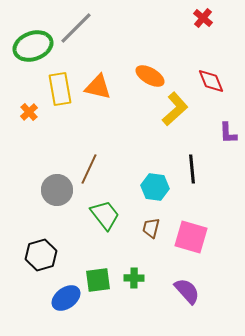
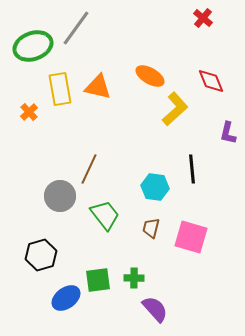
gray line: rotated 9 degrees counterclockwise
purple L-shape: rotated 15 degrees clockwise
gray circle: moved 3 px right, 6 px down
purple semicircle: moved 32 px left, 18 px down
